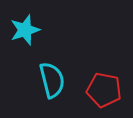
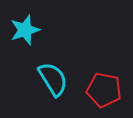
cyan semicircle: moved 1 px right, 1 px up; rotated 18 degrees counterclockwise
